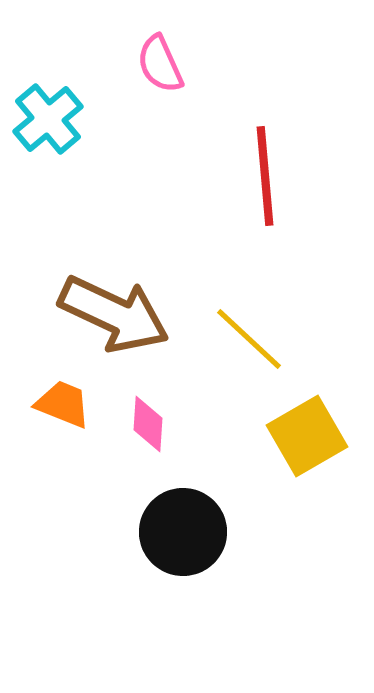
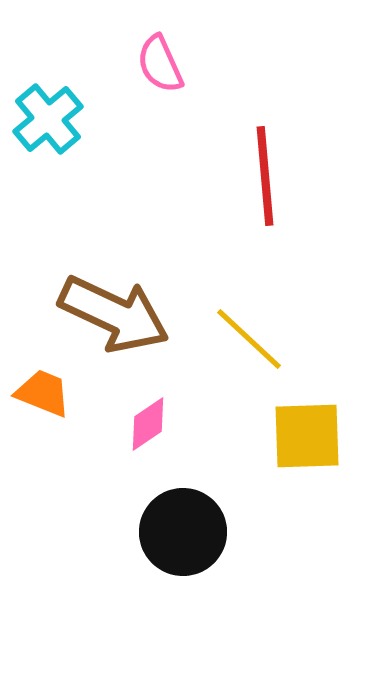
orange trapezoid: moved 20 px left, 11 px up
pink diamond: rotated 52 degrees clockwise
yellow square: rotated 28 degrees clockwise
